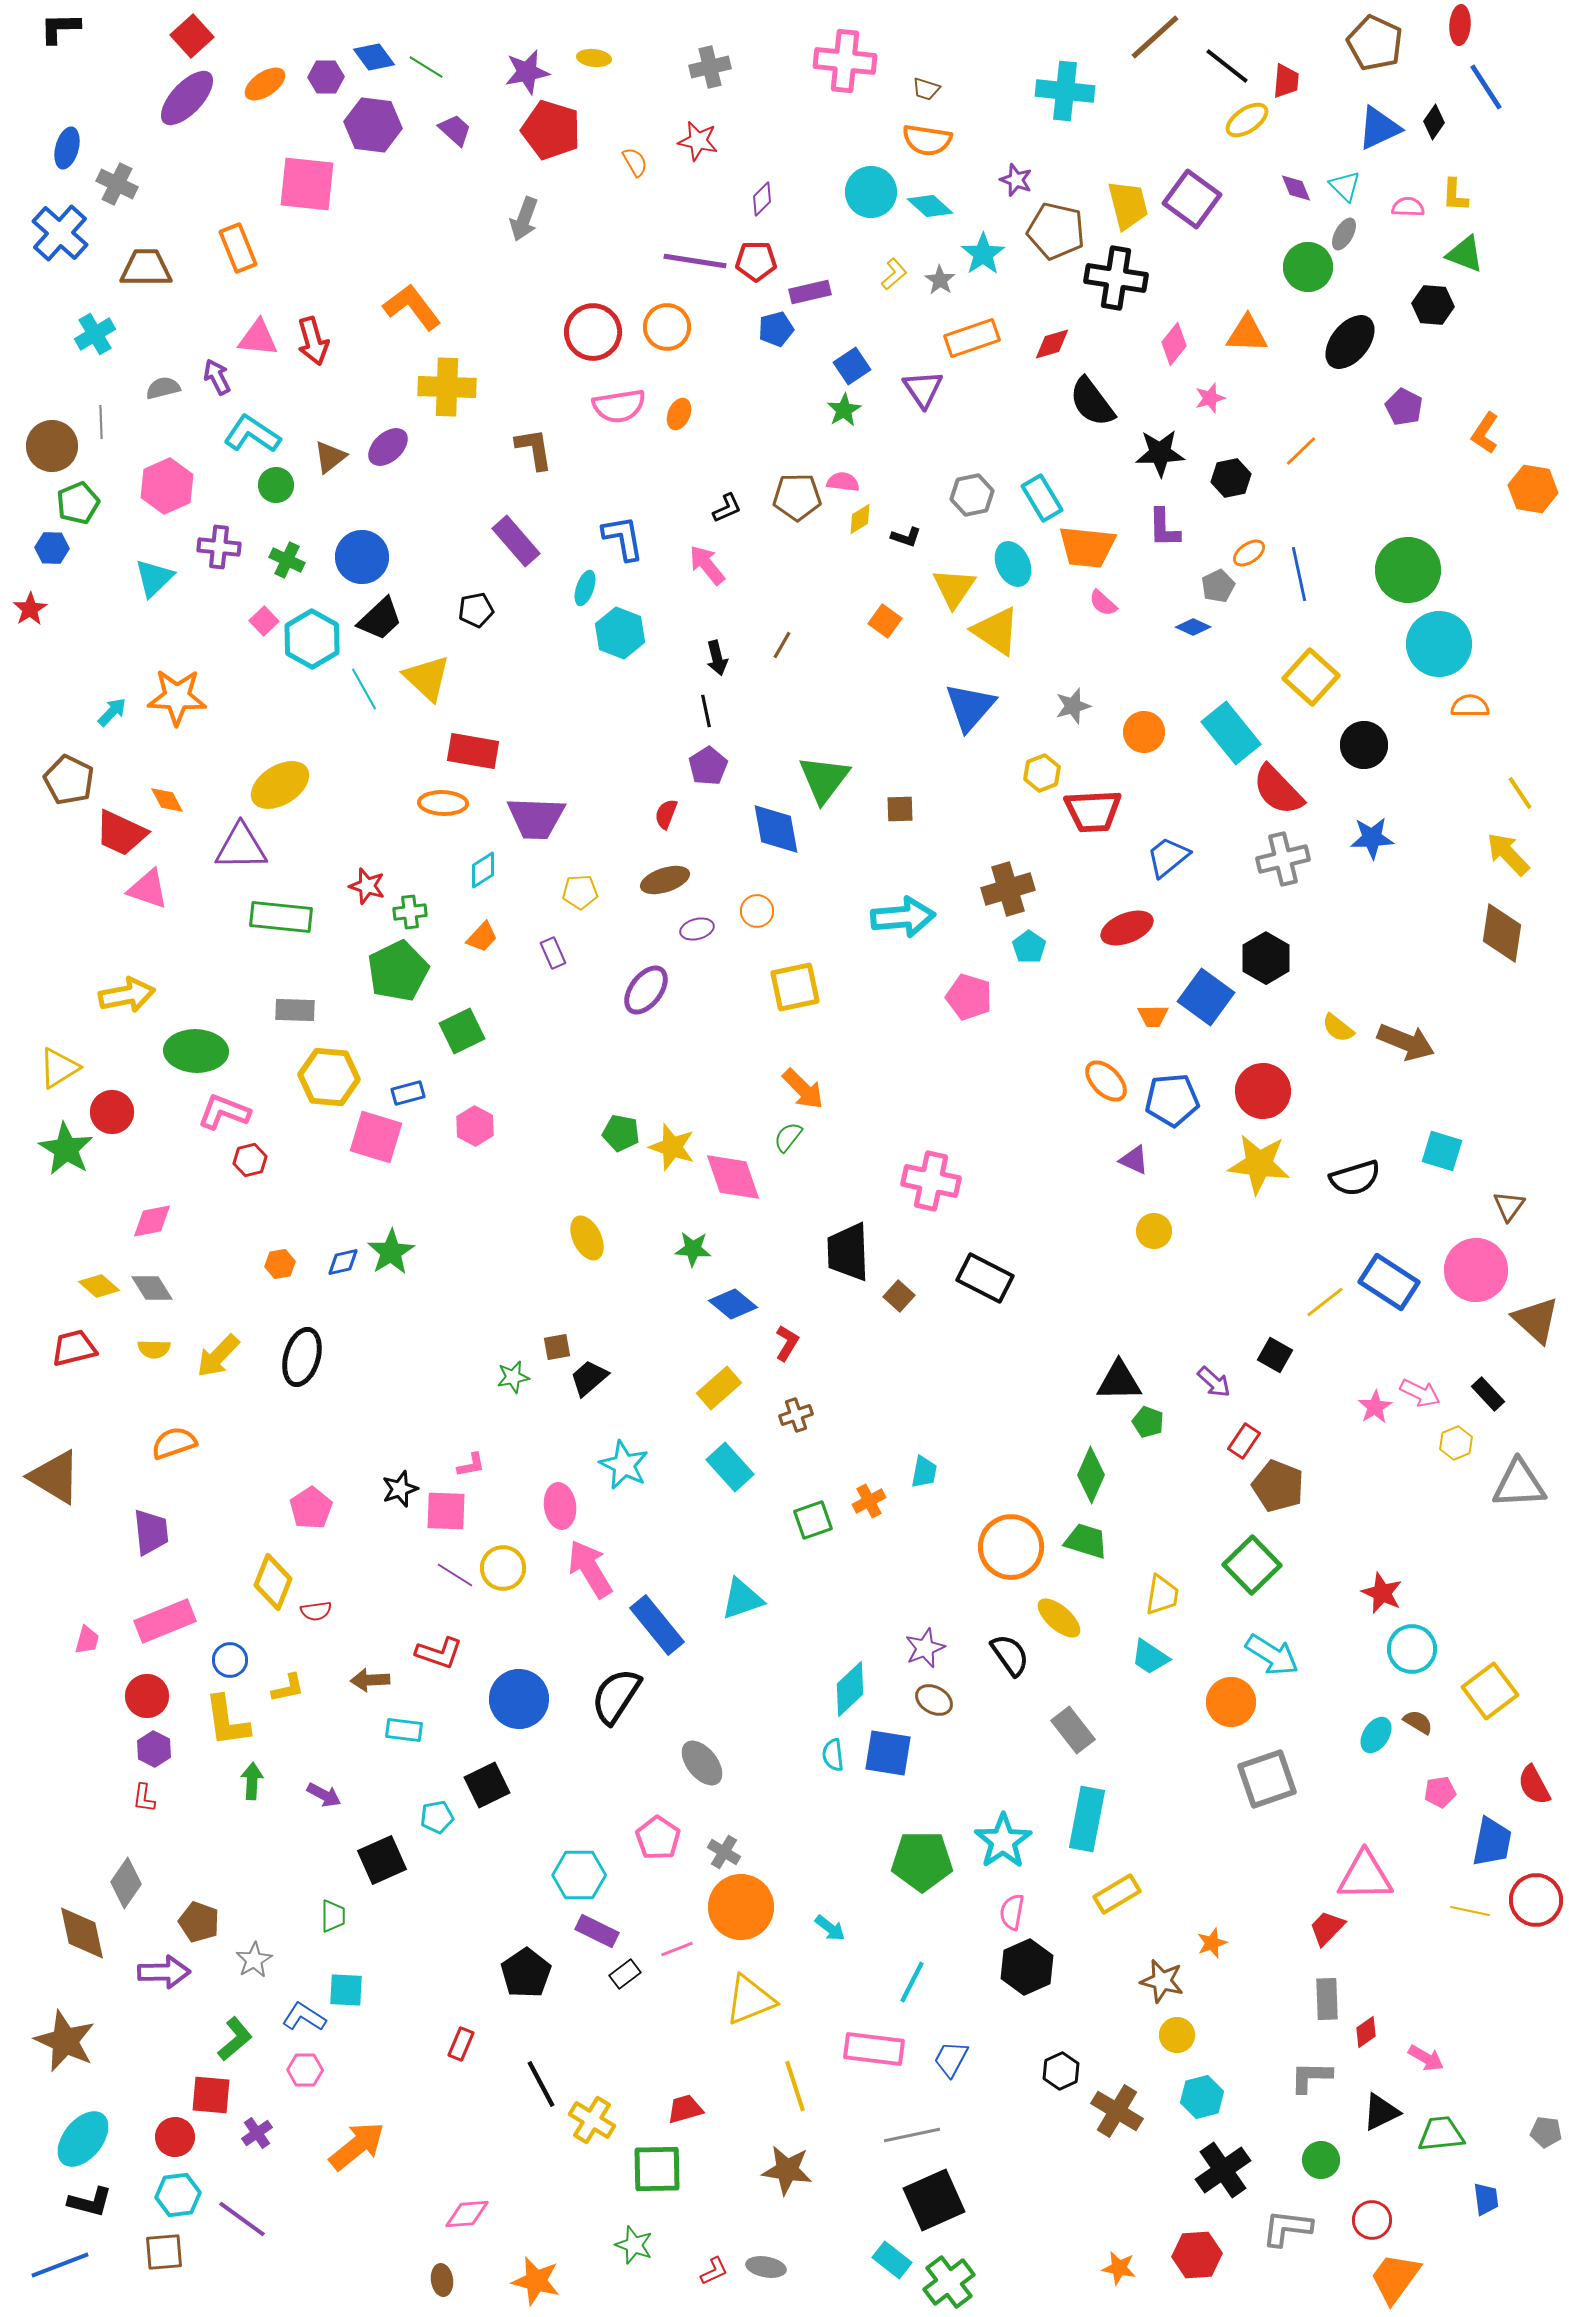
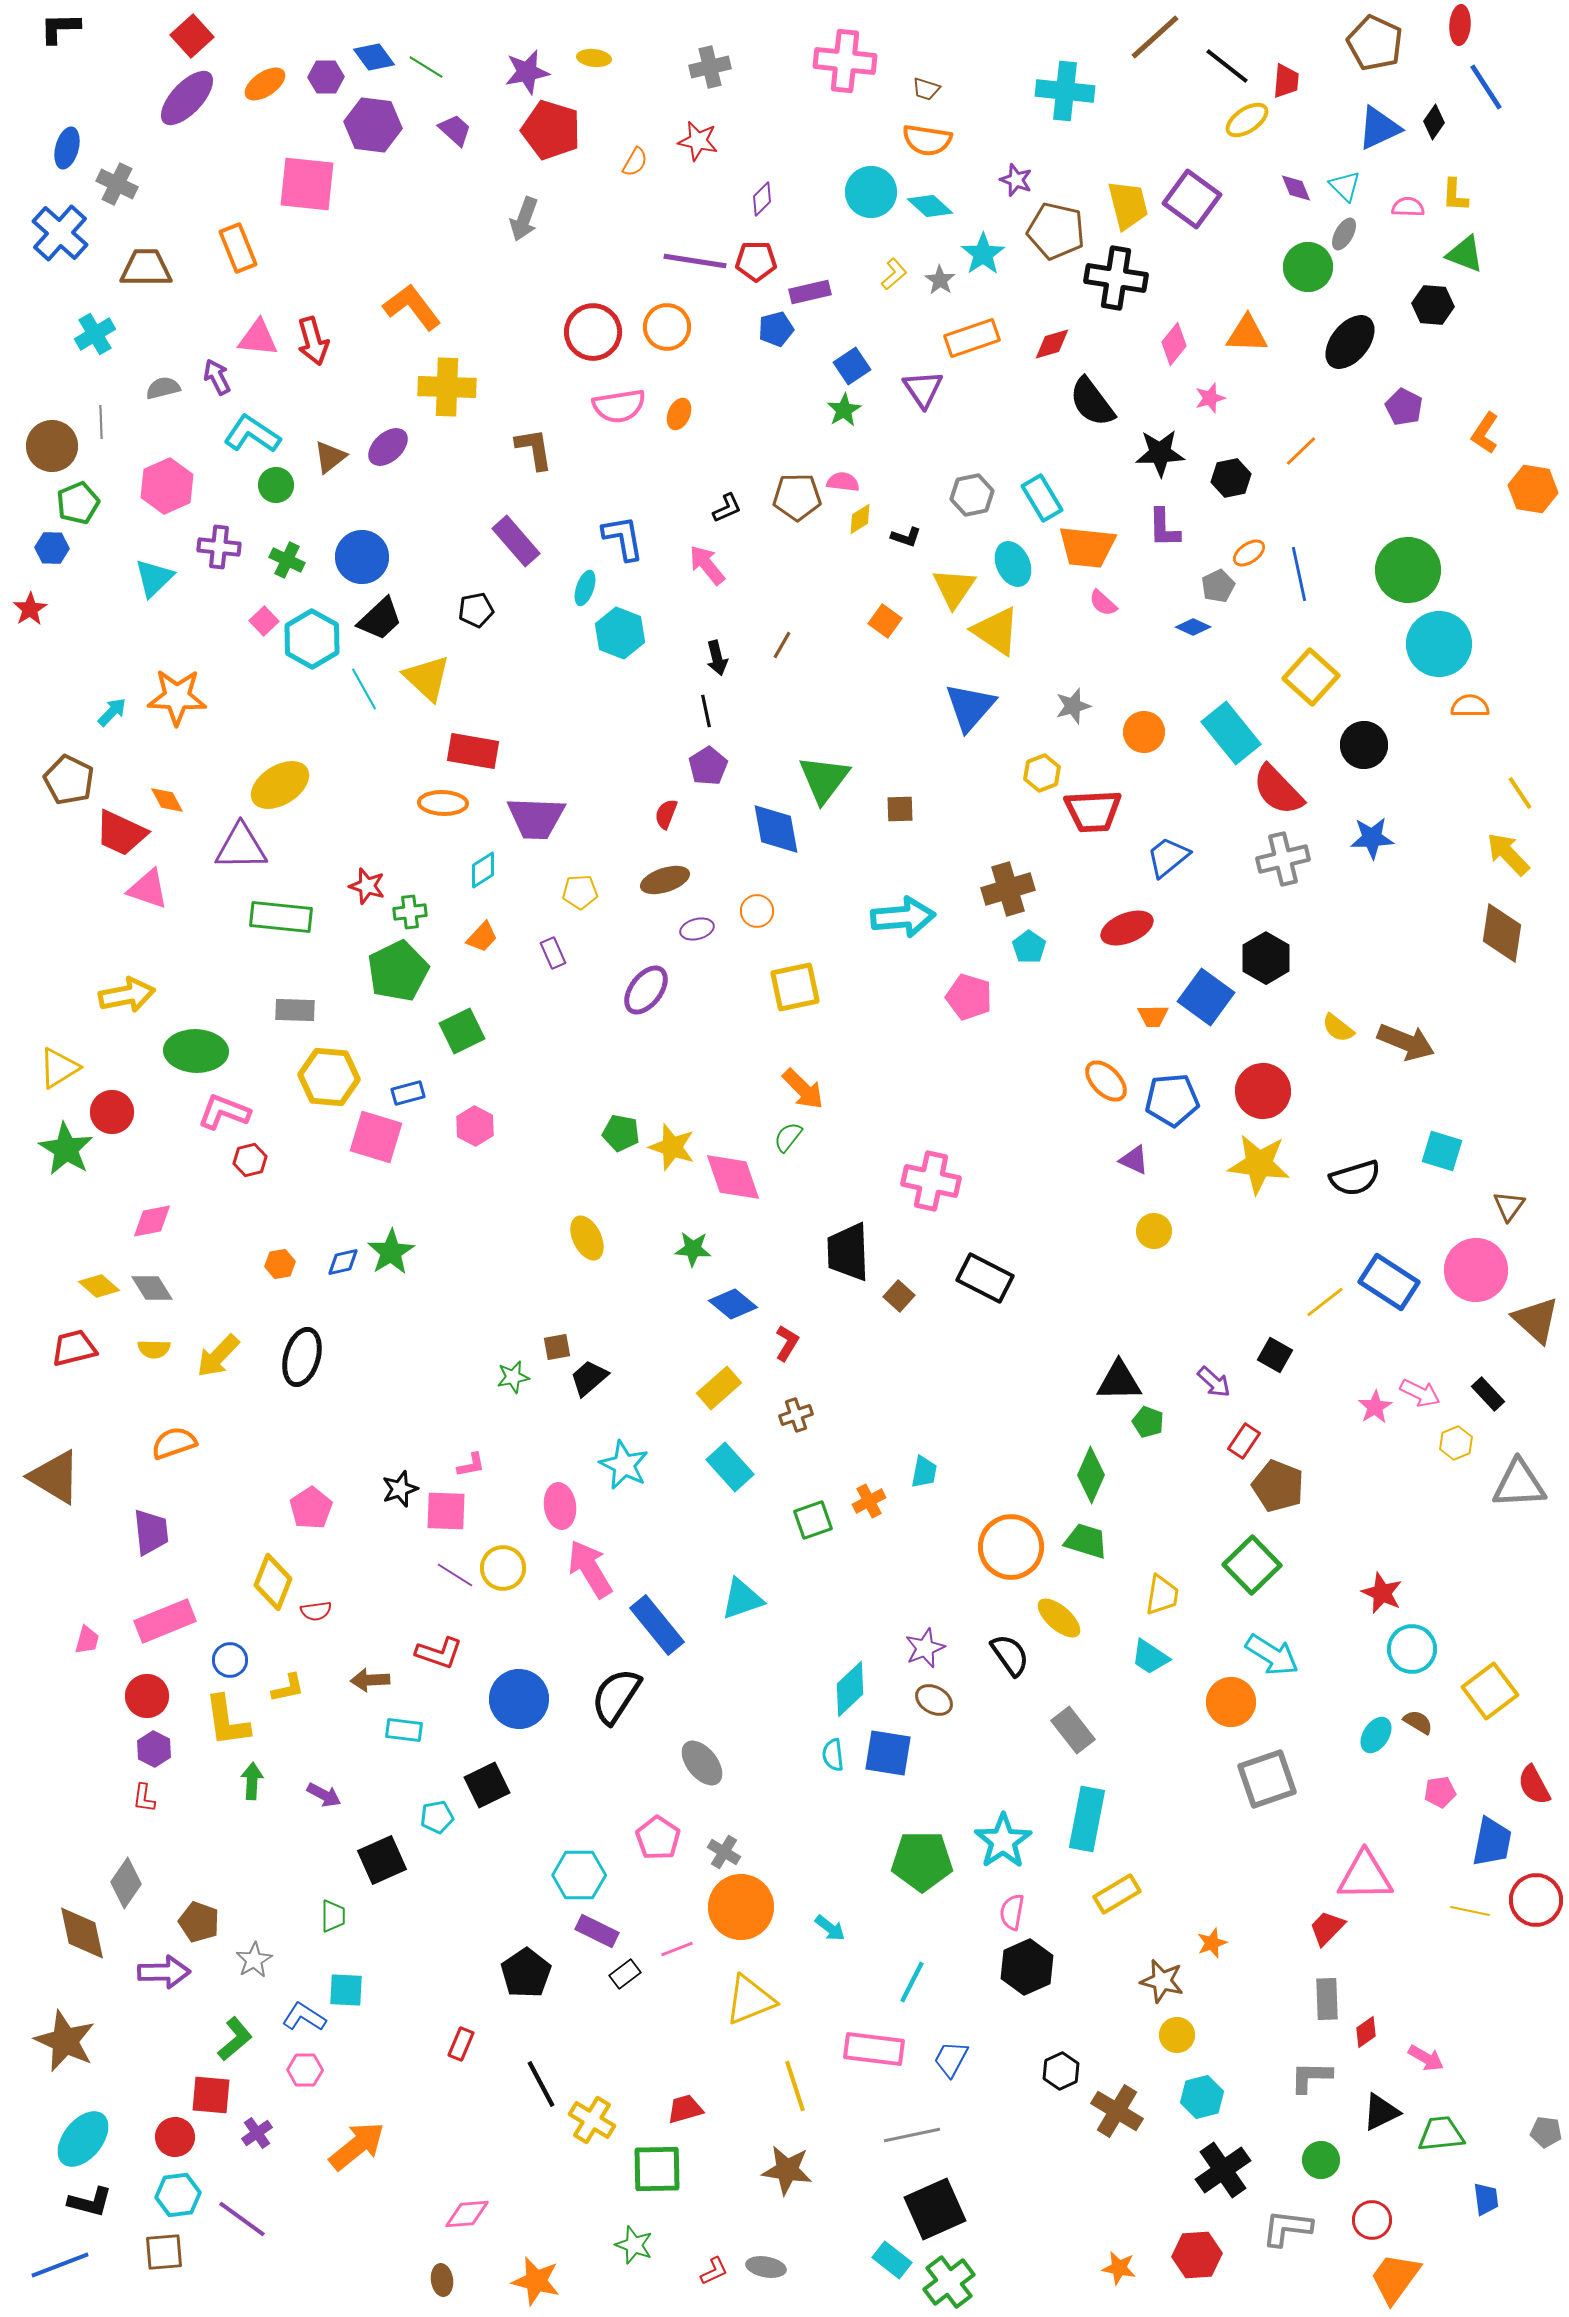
orange semicircle at (635, 162): rotated 60 degrees clockwise
black square at (934, 2200): moved 1 px right, 9 px down
